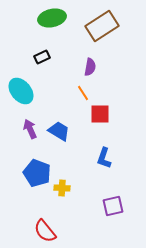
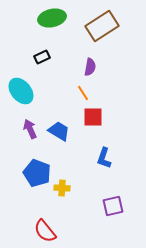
red square: moved 7 px left, 3 px down
